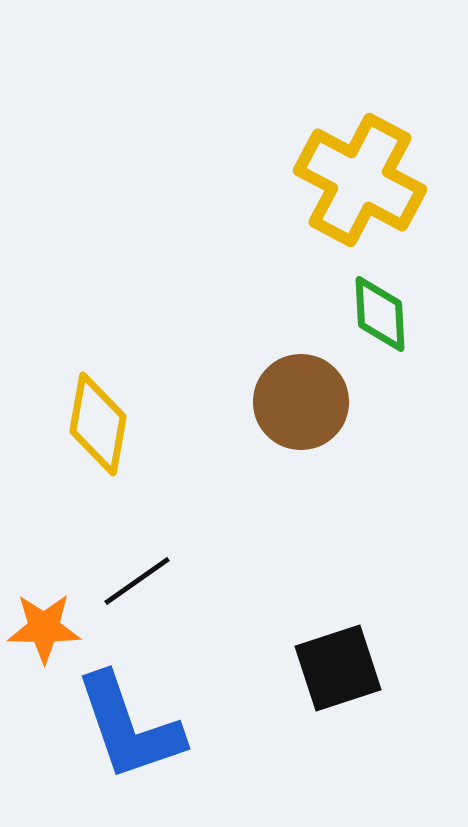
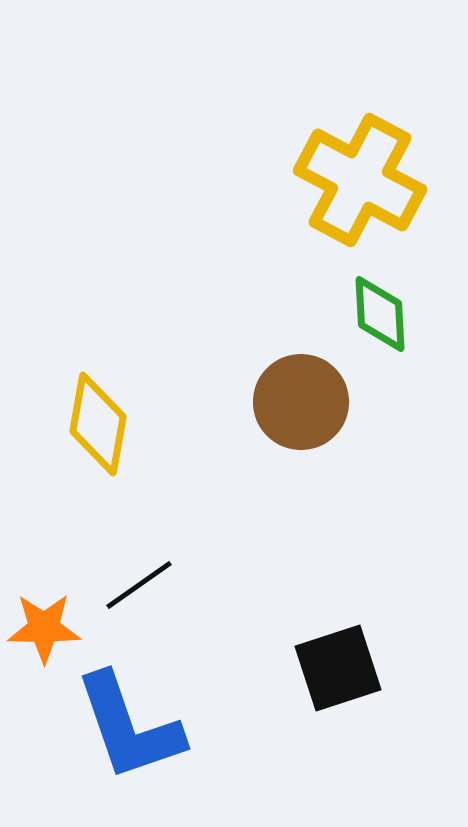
black line: moved 2 px right, 4 px down
